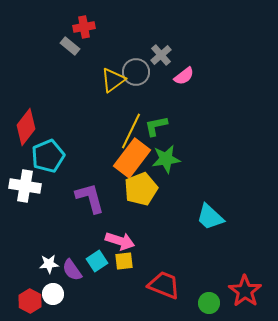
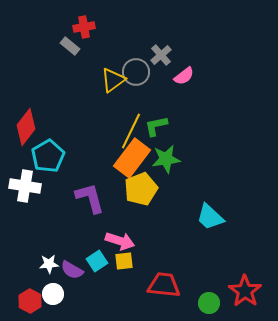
cyan pentagon: rotated 8 degrees counterclockwise
purple semicircle: rotated 25 degrees counterclockwise
red trapezoid: rotated 16 degrees counterclockwise
